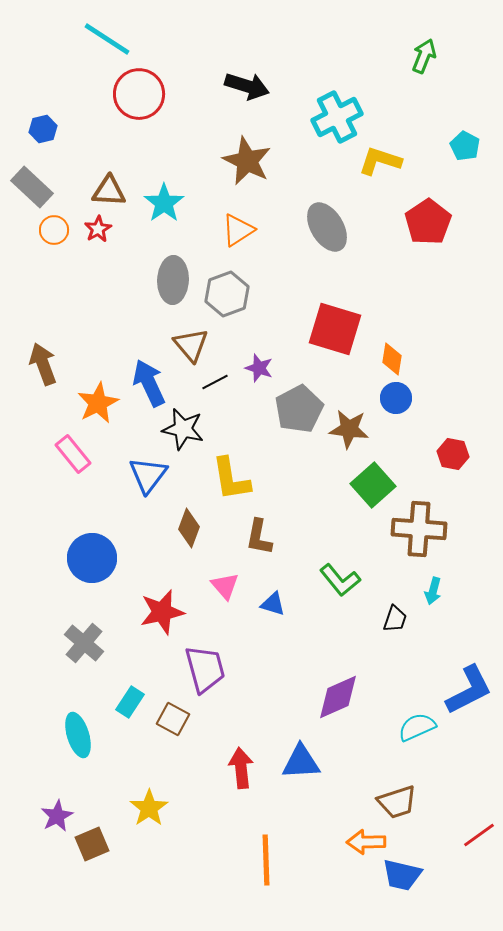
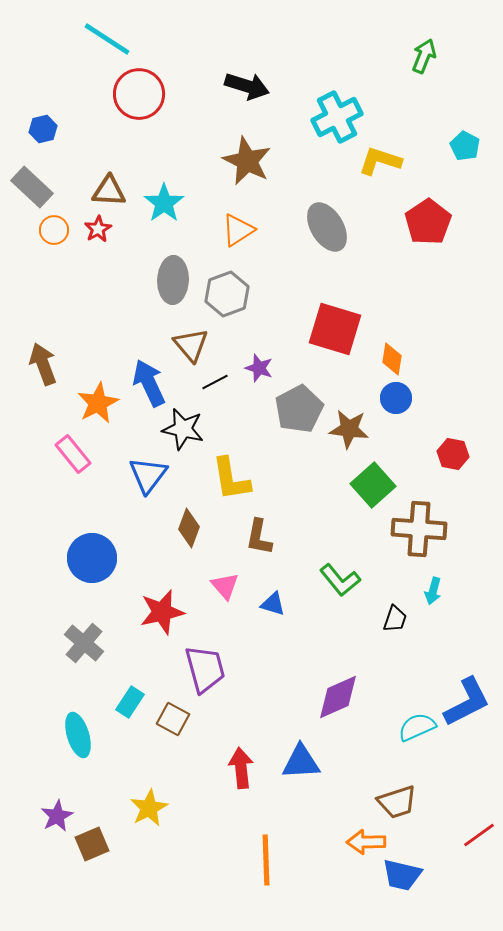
blue L-shape at (469, 690): moved 2 px left, 12 px down
yellow star at (149, 808): rotated 6 degrees clockwise
